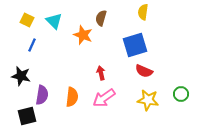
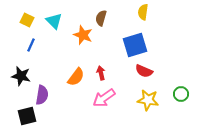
blue line: moved 1 px left
orange semicircle: moved 4 px right, 20 px up; rotated 30 degrees clockwise
